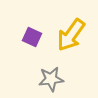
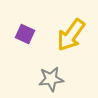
purple square: moved 7 px left, 3 px up
